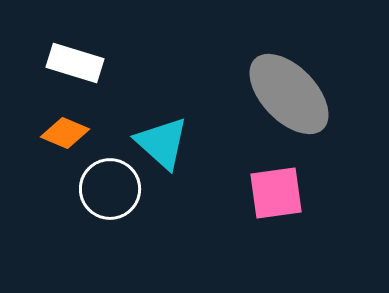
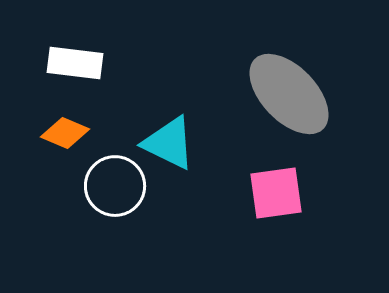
white rectangle: rotated 10 degrees counterclockwise
cyan triangle: moved 7 px right; rotated 16 degrees counterclockwise
white circle: moved 5 px right, 3 px up
